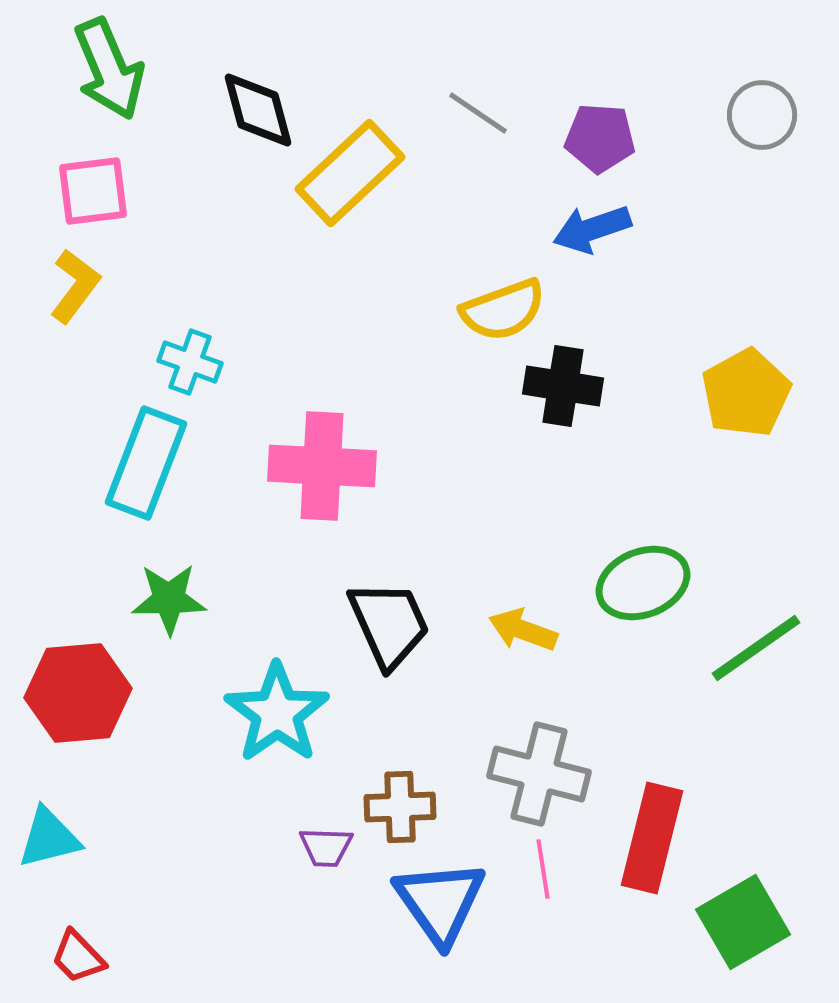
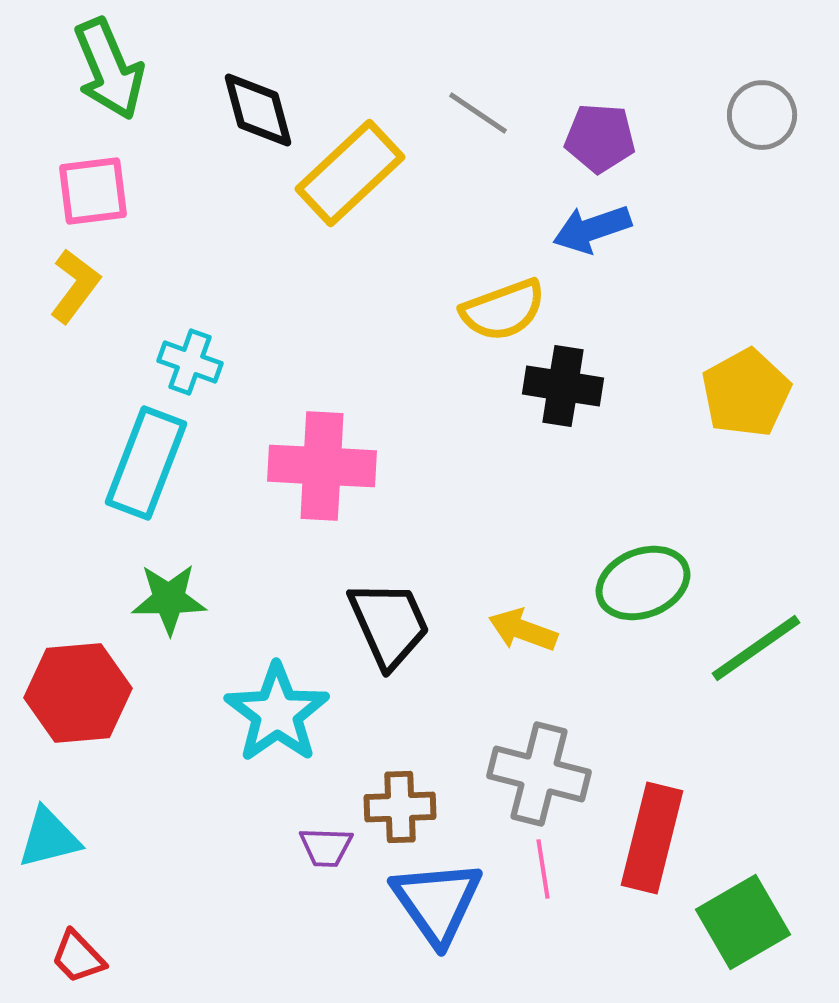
blue triangle: moved 3 px left
